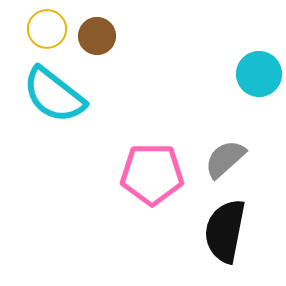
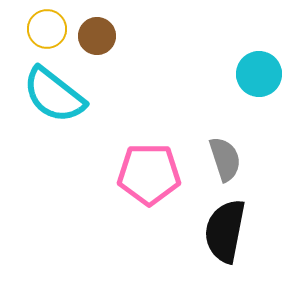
gray semicircle: rotated 114 degrees clockwise
pink pentagon: moved 3 px left
